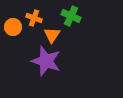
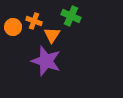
orange cross: moved 3 px down
